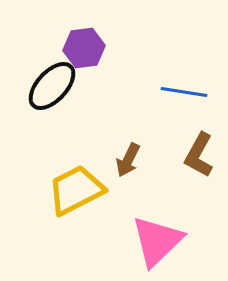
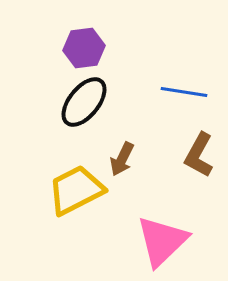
black ellipse: moved 32 px right, 16 px down; rotated 4 degrees counterclockwise
brown arrow: moved 6 px left, 1 px up
pink triangle: moved 5 px right
